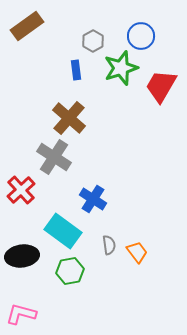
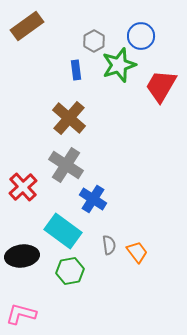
gray hexagon: moved 1 px right
green star: moved 2 px left, 3 px up
gray cross: moved 12 px right, 8 px down
red cross: moved 2 px right, 3 px up
